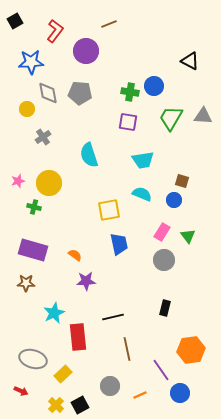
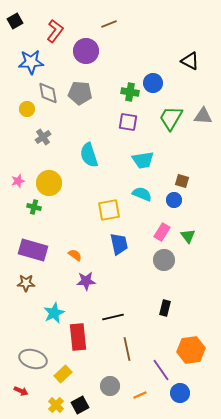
blue circle at (154, 86): moved 1 px left, 3 px up
